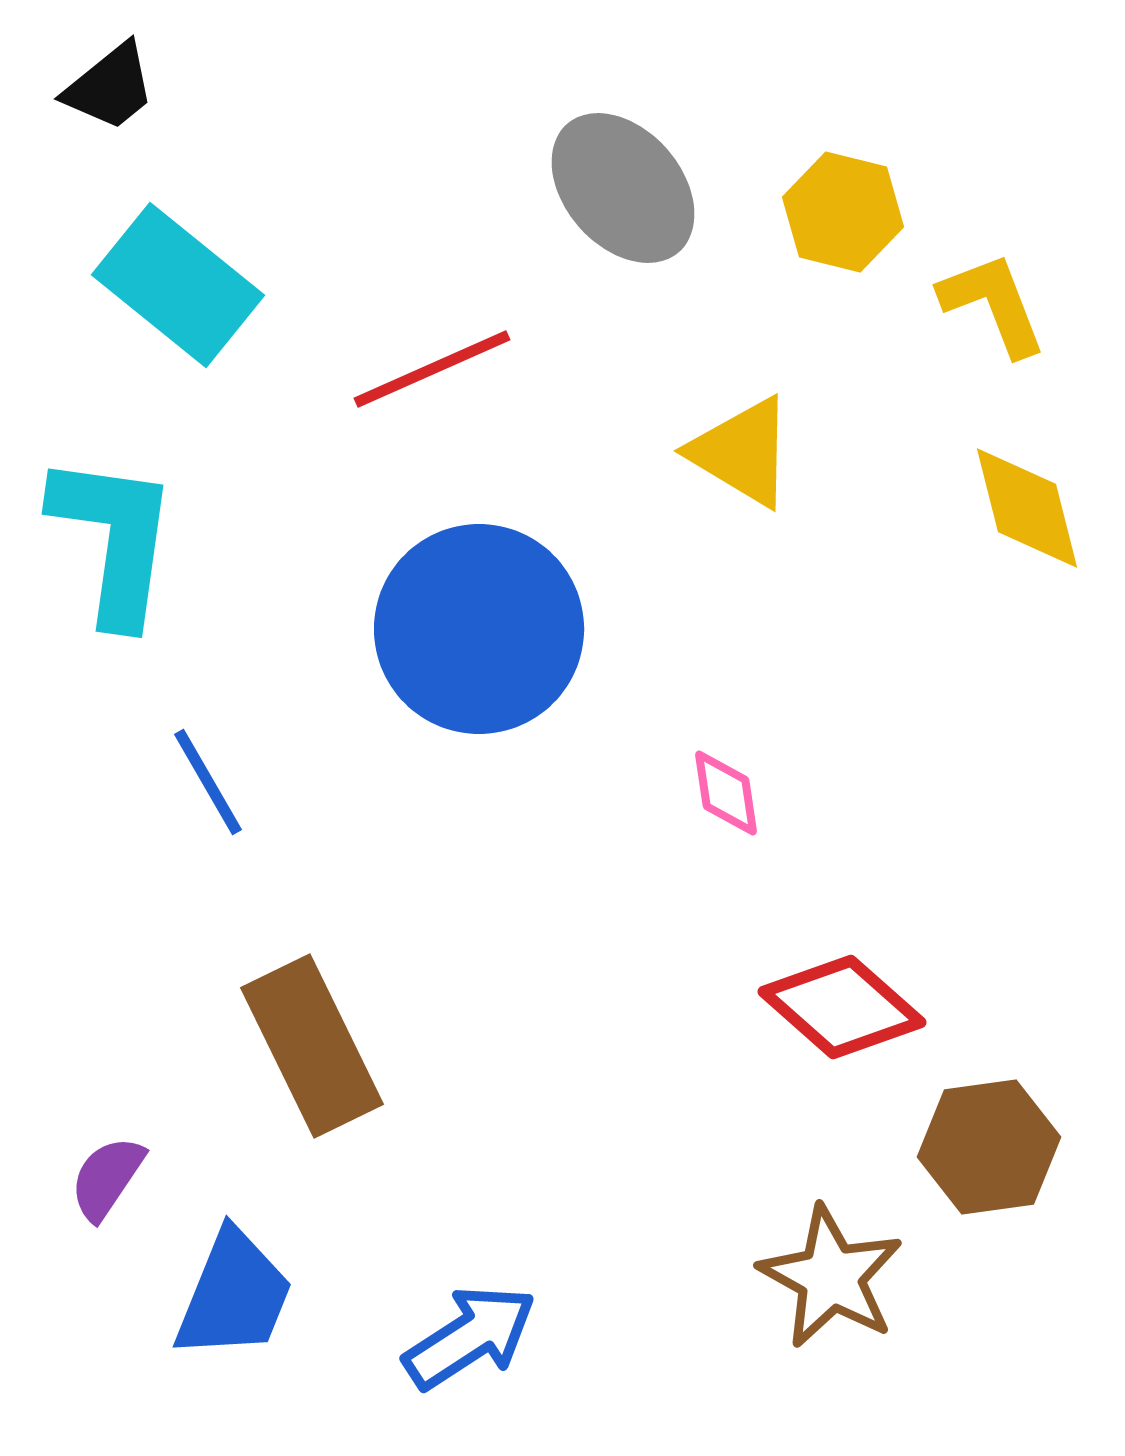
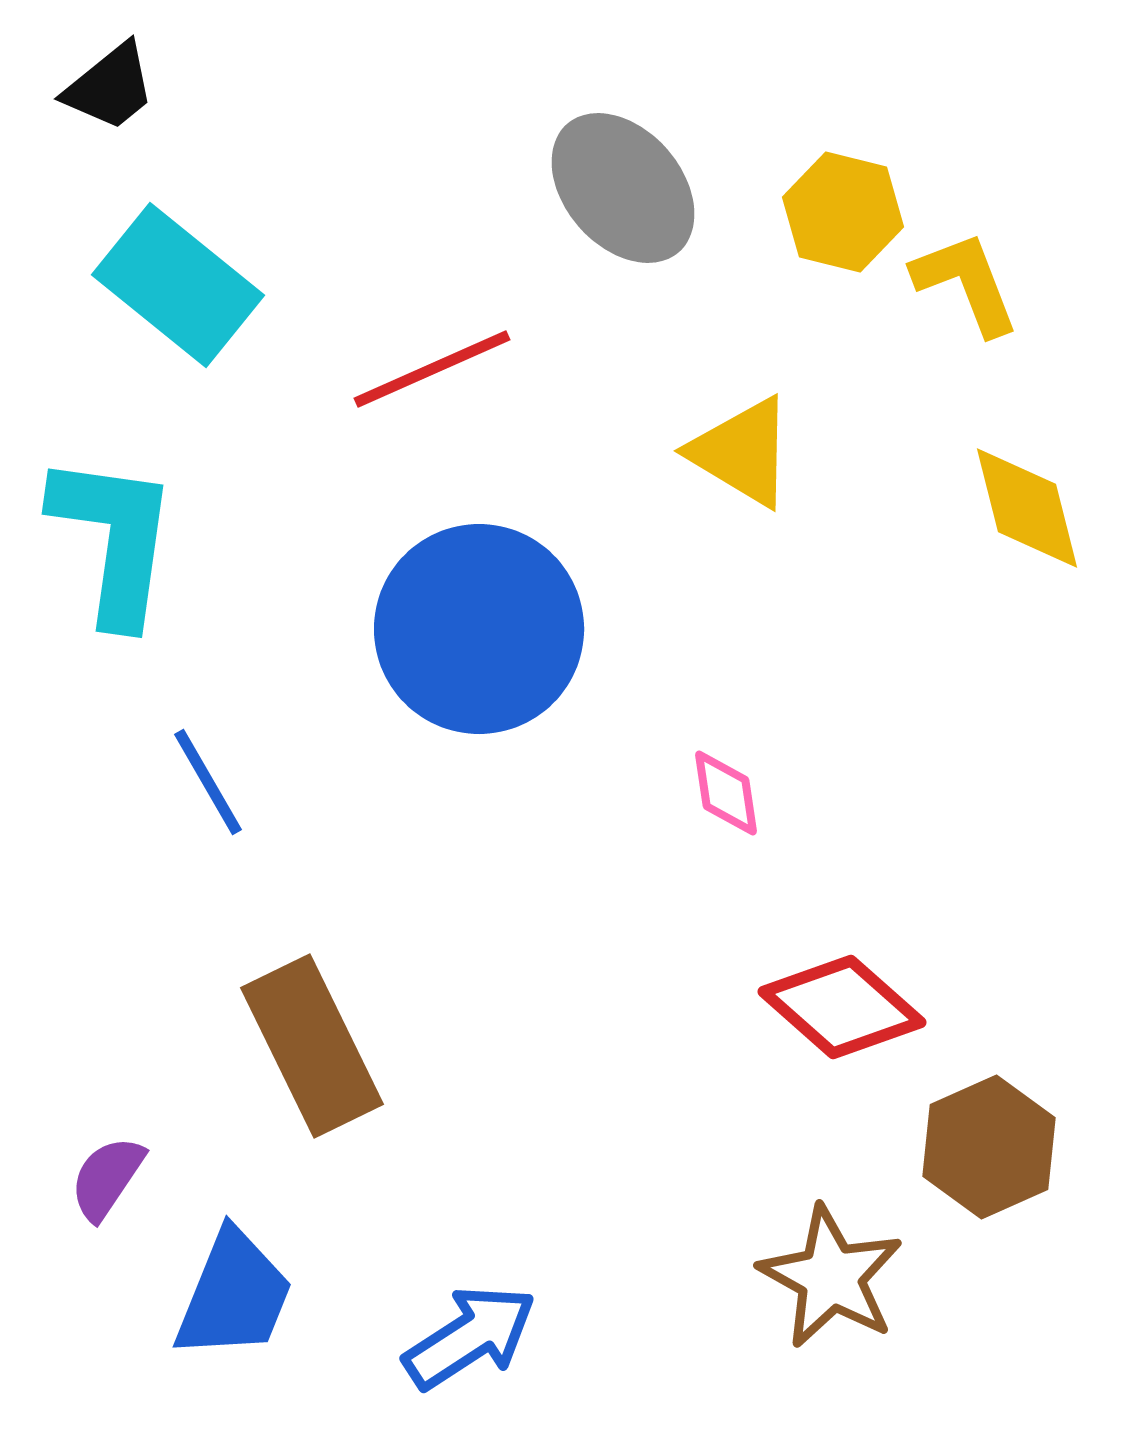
yellow L-shape: moved 27 px left, 21 px up
brown hexagon: rotated 16 degrees counterclockwise
